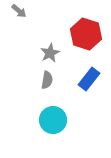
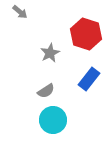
gray arrow: moved 1 px right, 1 px down
gray semicircle: moved 1 px left, 11 px down; rotated 48 degrees clockwise
